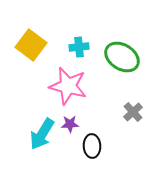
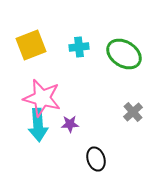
yellow square: rotated 32 degrees clockwise
green ellipse: moved 2 px right, 3 px up
pink star: moved 26 px left, 12 px down
cyan arrow: moved 4 px left, 9 px up; rotated 36 degrees counterclockwise
black ellipse: moved 4 px right, 13 px down; rotated 15 degrees counterclockwise
